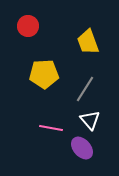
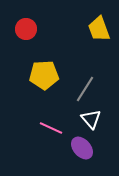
red circle: moved 2 px left, 3 px down
yellow trapezoid: moved 11 px right, 13 px up
yellow pentagon: moved 1 px down
white triangle: moved 1 px right, 1 px up
pink line: rotated 15 degrees clockwise
